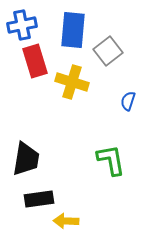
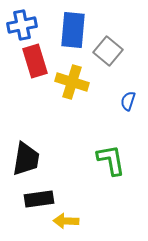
gray square: rotated 12 degrees counterclockwise
